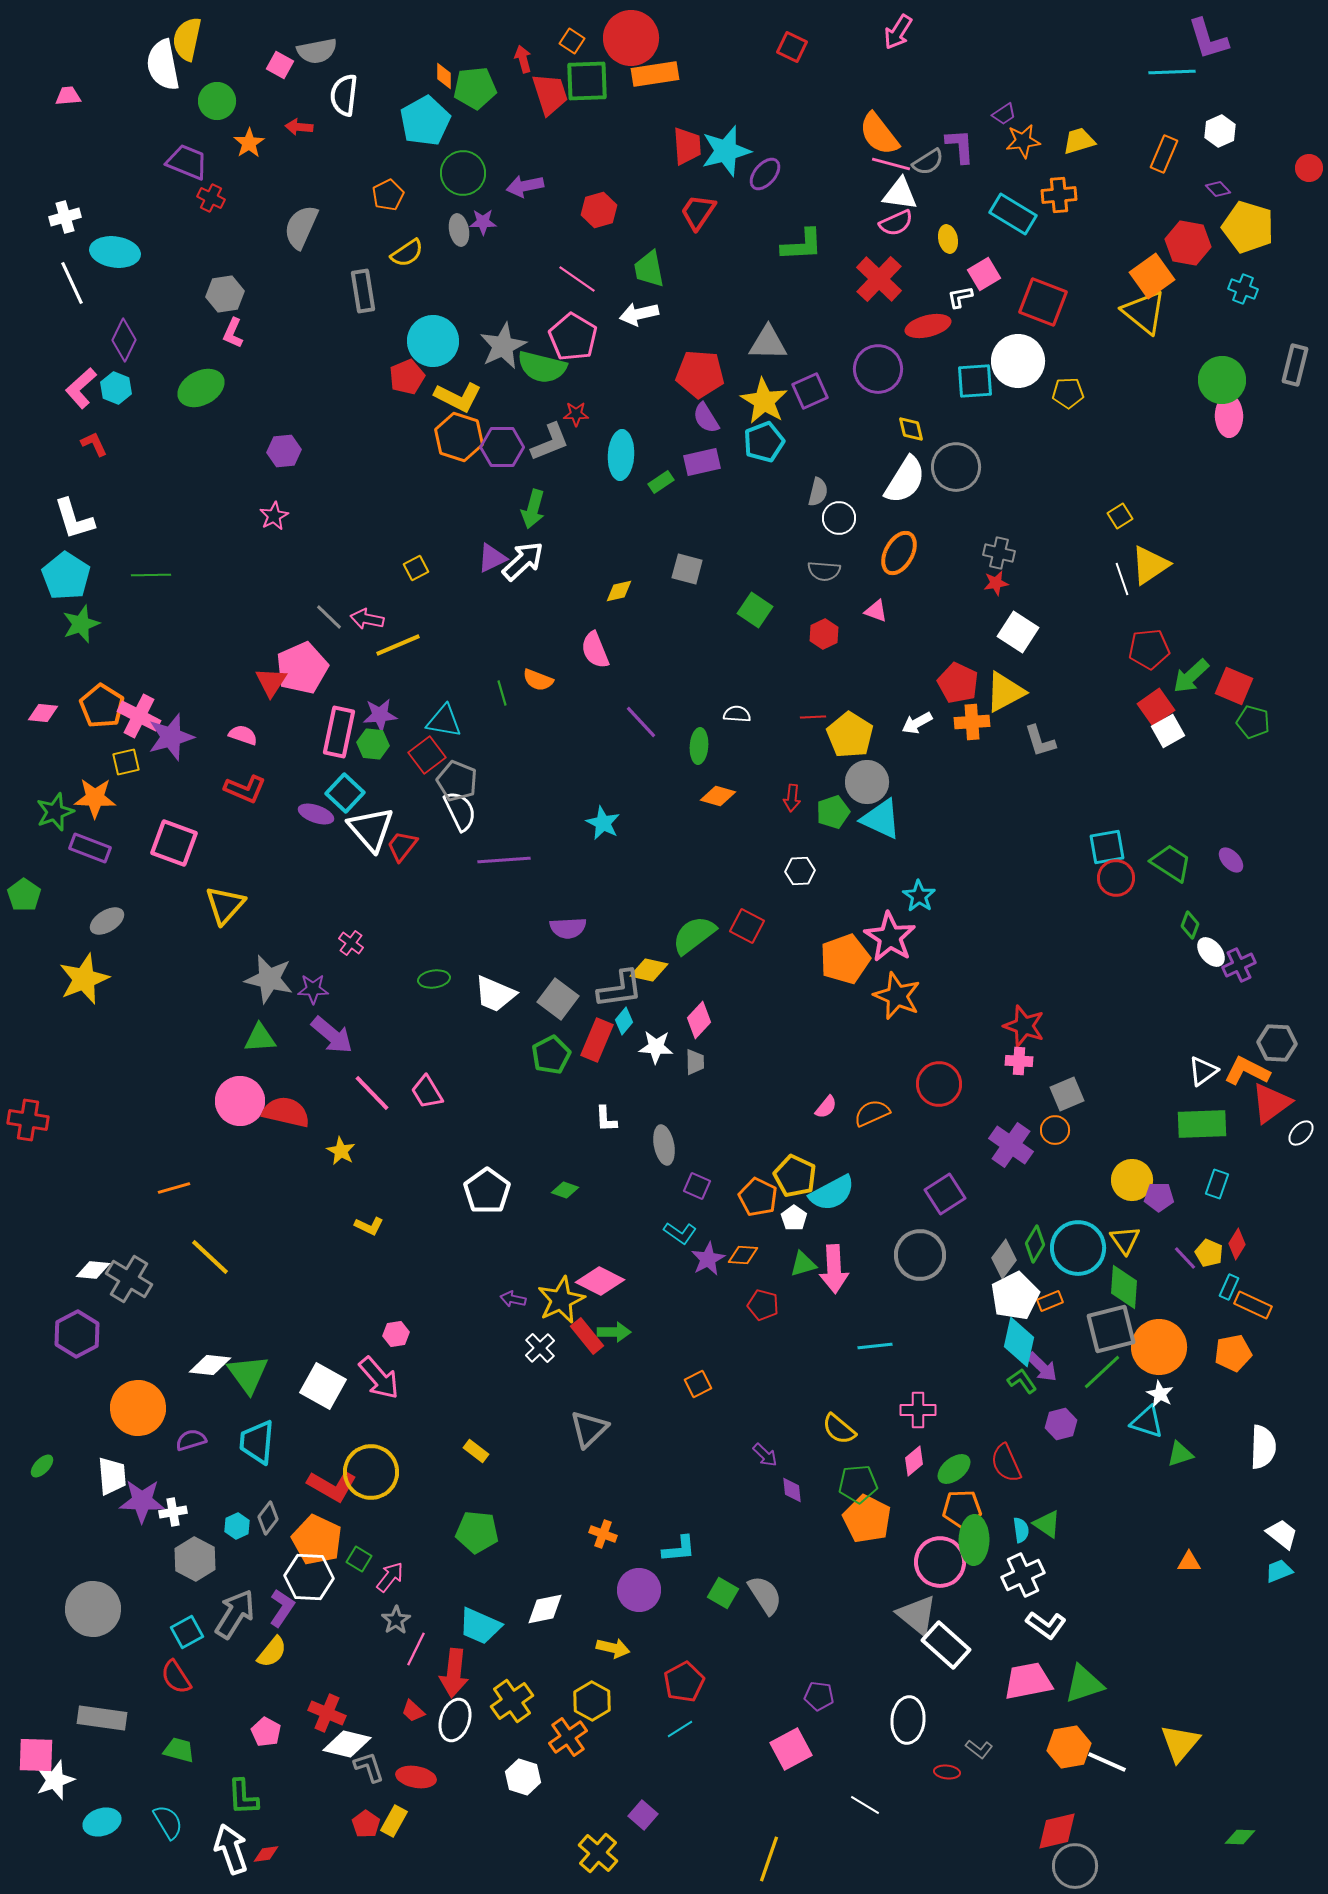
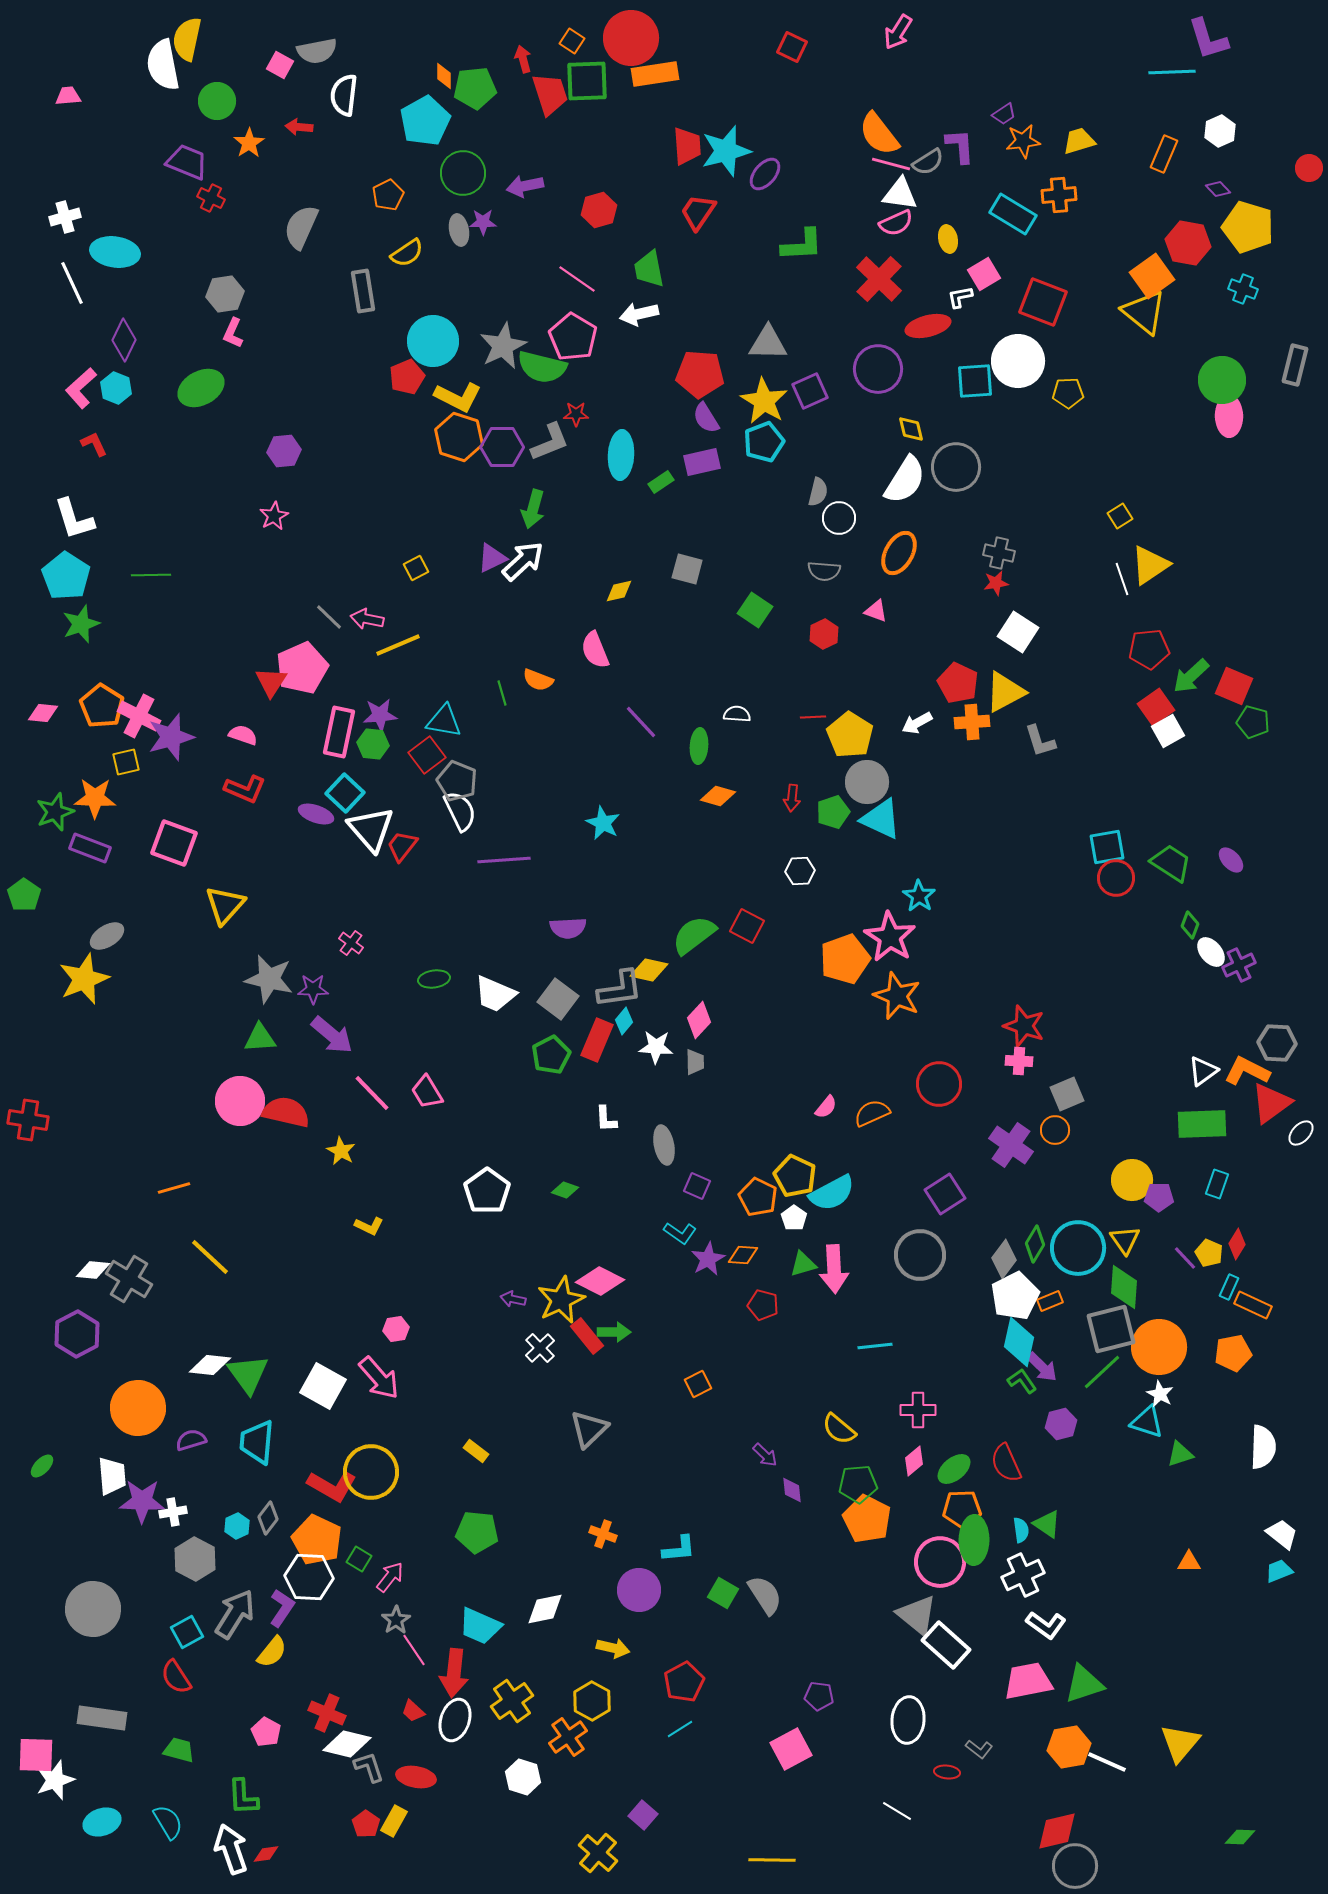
gray ellipse at (107, 921): moved 15 px down
pink hexagon at (396, 1334): moved 5 px up
pink line at (416, 1649): moved 2 px left, 1 px down; rotated 60 degrees counterclockwise
white line at (865, 1805): moved 32 px right, 6 px down
yellow line at (769, 1859): moved 3 px right, 1 px down; rotated 72 degrees clockwise
